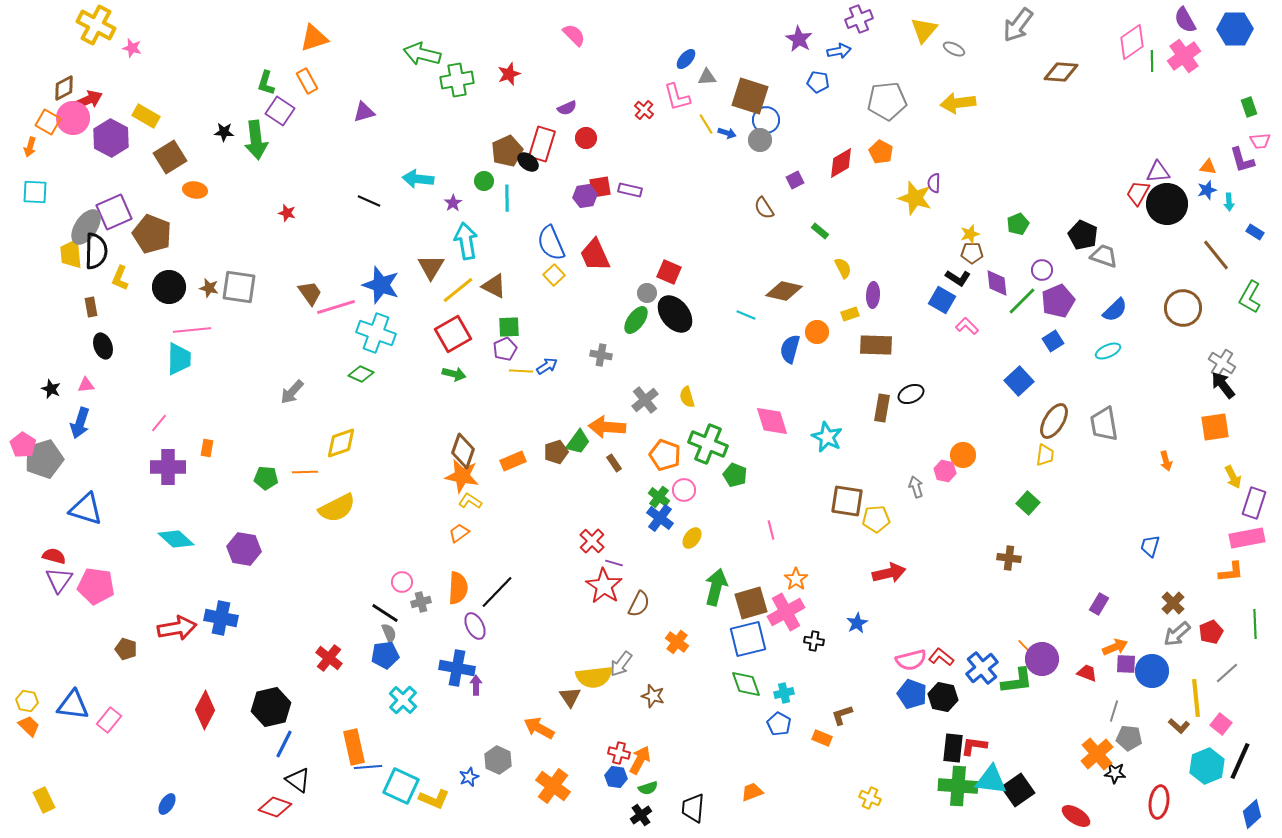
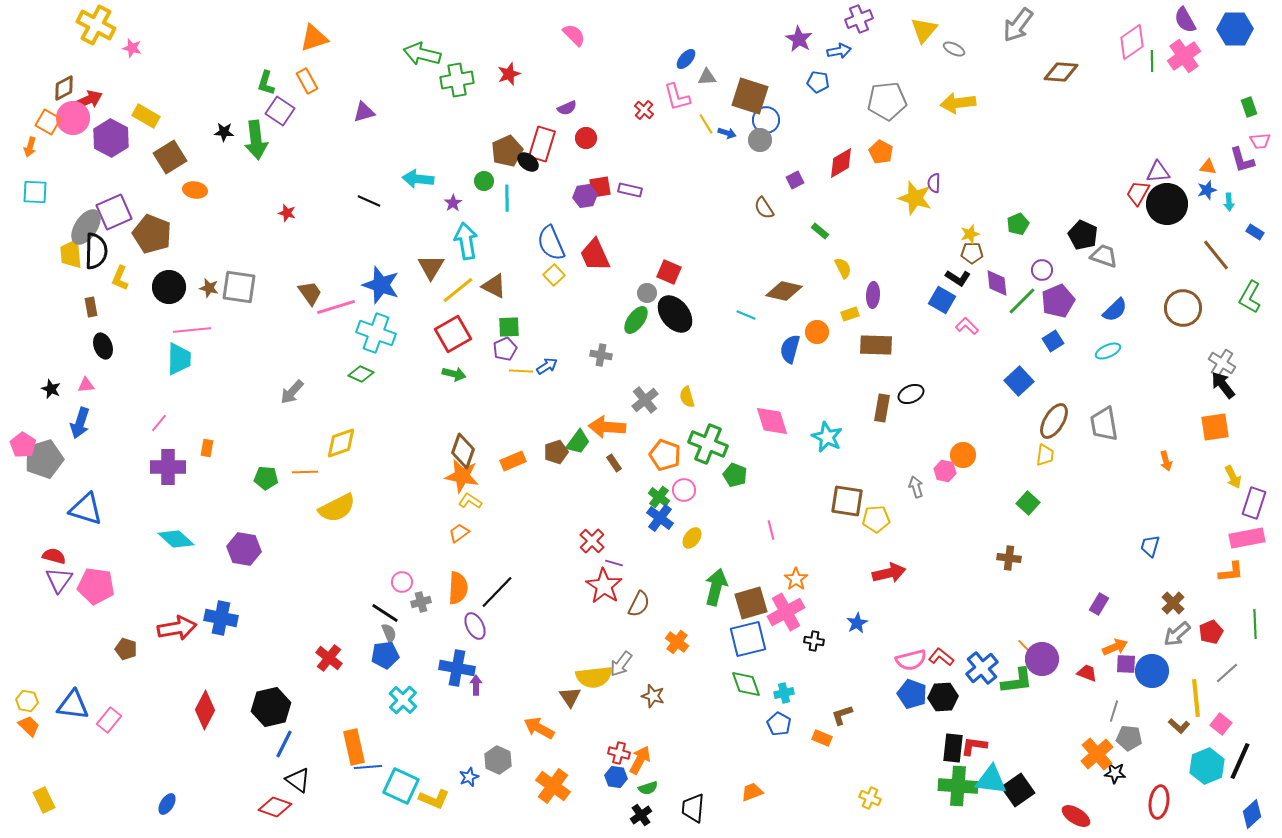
black hexagon at (943, 697): rotated 16 degrees counterclockwise
